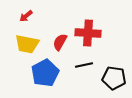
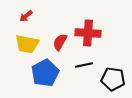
black pentagon: moved 1 px left, 1 px down
